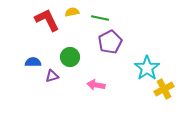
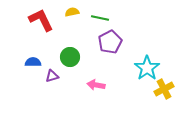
red L-shape: moved 6 px left
